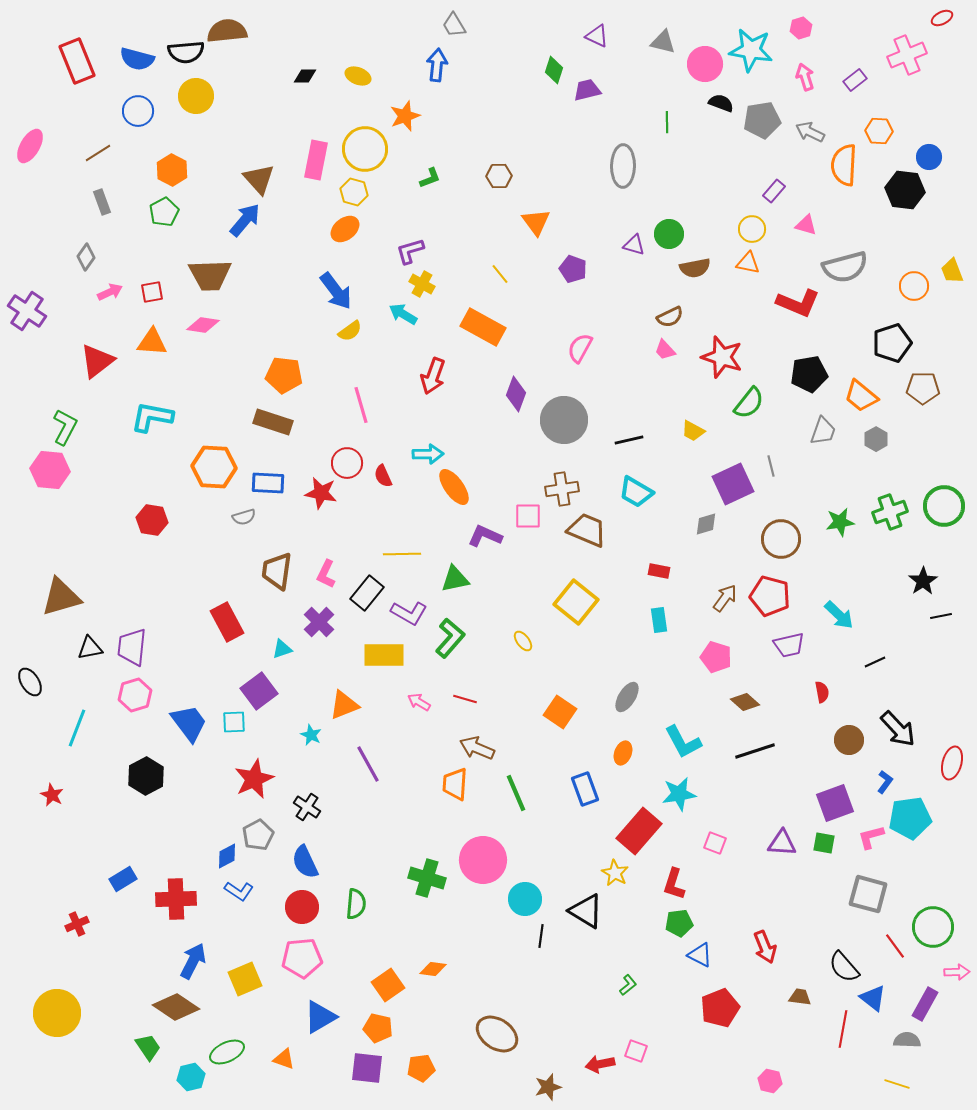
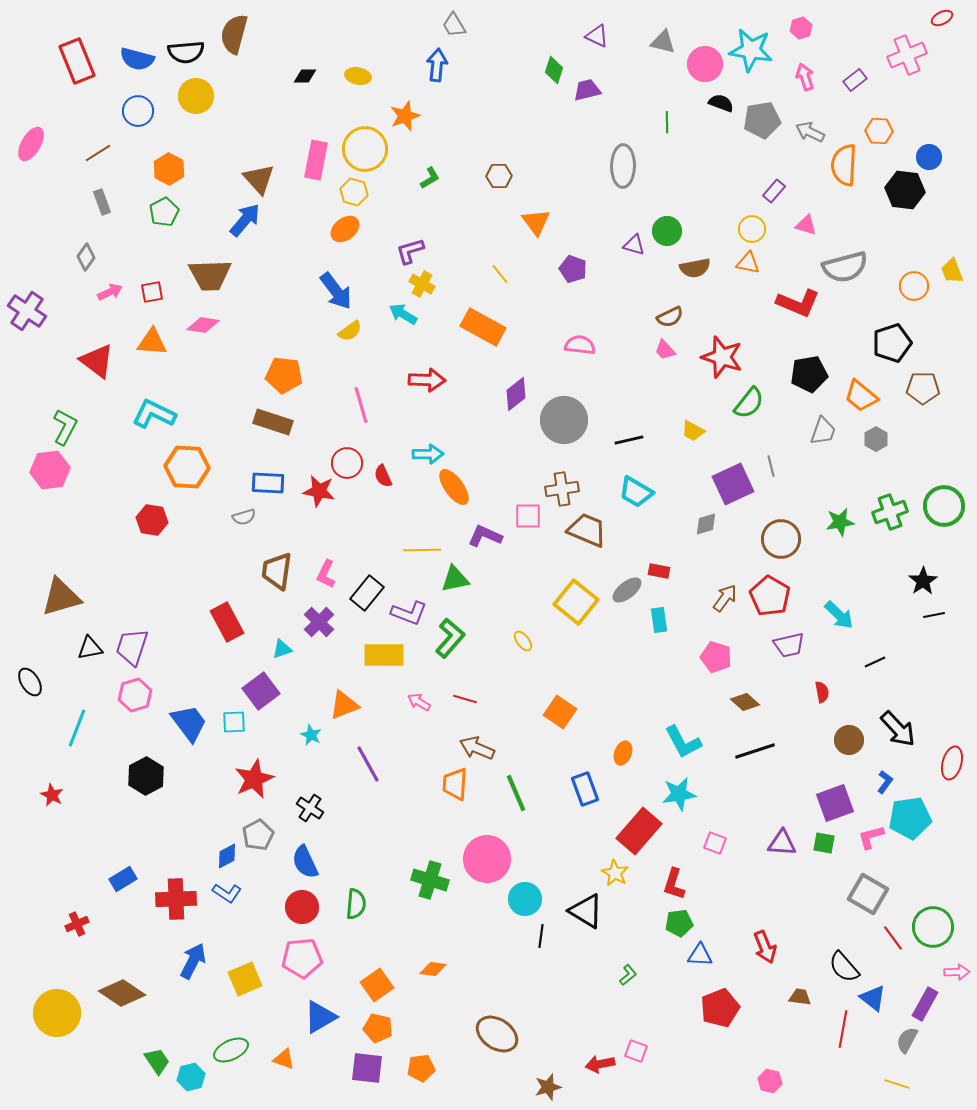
brown semicircle at (227, 31): moved 7 px right, 3 px down; rotated 69 degrees counterclockwise
yellow ellipse at (358, 76): rotated 10 degrees counterclockwise
pink ellipse at (30, 146): moved 1 px right, 2 px up
orange hexagon at (172, 170): moved 3 px left, 1 px up
green L-shape at (430, 178): rotated 10 degrees counterclockwise
green circle at (669, 234): moved 2 px left, 3 px up
pink semicircle at (580, 348): moved 3 px up; rotated 68 degrees clockwise
red triangle at (97, 361): rotated 45 degrees counterclockwise
red arrow at (433, 376): moved 6 px left, 4 px down; rotated 108 degrees counterclockwise
purple diamond at (516, 394): rotated 32 degrees clockwise
cyan L-shape at (152, 417): moved 2 px right, 3 px up; rotated 15 degrees clockwise
orange hexagon at (214, 467): moved 27 px left
pink hexagon at (50, 470): rotated 12 degrees counterclockwise
red star at (321, 493): moved 2 px left, 2 px up
yellow line at (402, 554): moved 20 px right, 4 px up
red pentagon at (770, 596): rotated 15 degrees clockwise
purple L-shape at (409, 613): rotated 9 degrees counterclockwise
black line at (941, 616): moved 7 px left, 1 px up
purple trapezoid at (132, 647): rotated 12 degrees clockwise
purple square at (259, 691): moved 2 px right
gray ellipse at (627, 697): moved 107 px up; rotated 20 degrees clockwise
black cross at (307, 807): moved 3 px right, 1 px down
pink circle at (483, 860): moved 4 px right, 1 px up
green cross at (427, 878): moved 3 px right, 2 px down
blue L-shape at (239, 891): moved 12 px left, 2 px down
gray square at (868, 894): rotated 15 degrees clockwise
red line at (895, 946): moved 2 px left, 8 px up
blue triangle at (700, 955): rotated 24 degrees counterclockwise
orange square at (388, 985): moved 11 px left
green L-shape at (628, 985): moved 10 px up
brown diamond at (176, 1007): moved 54 px left, 14 px up
gray semicircle at (907, 1040): rotated 64 degrees counterclockwise
green trapezoid at (148, 1047): moved 9 px right, 14 px down
green ellipse at (227, 1052): moved 4 px right, 2 px up
